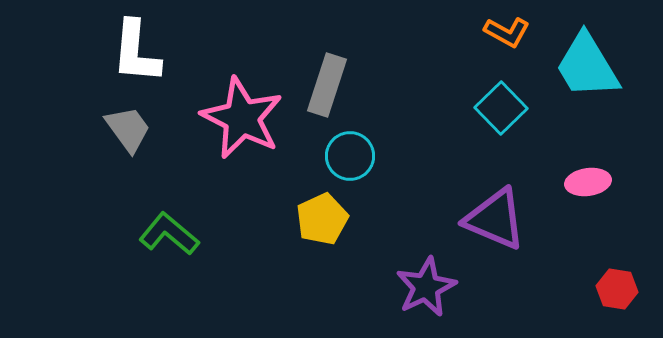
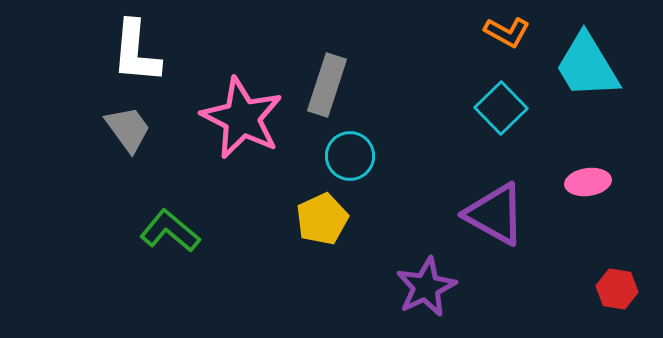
purple triangle: moved 5 px up; rotated 6 degrees clockwise
green L-shape: moved 1 px right, 3 px up
